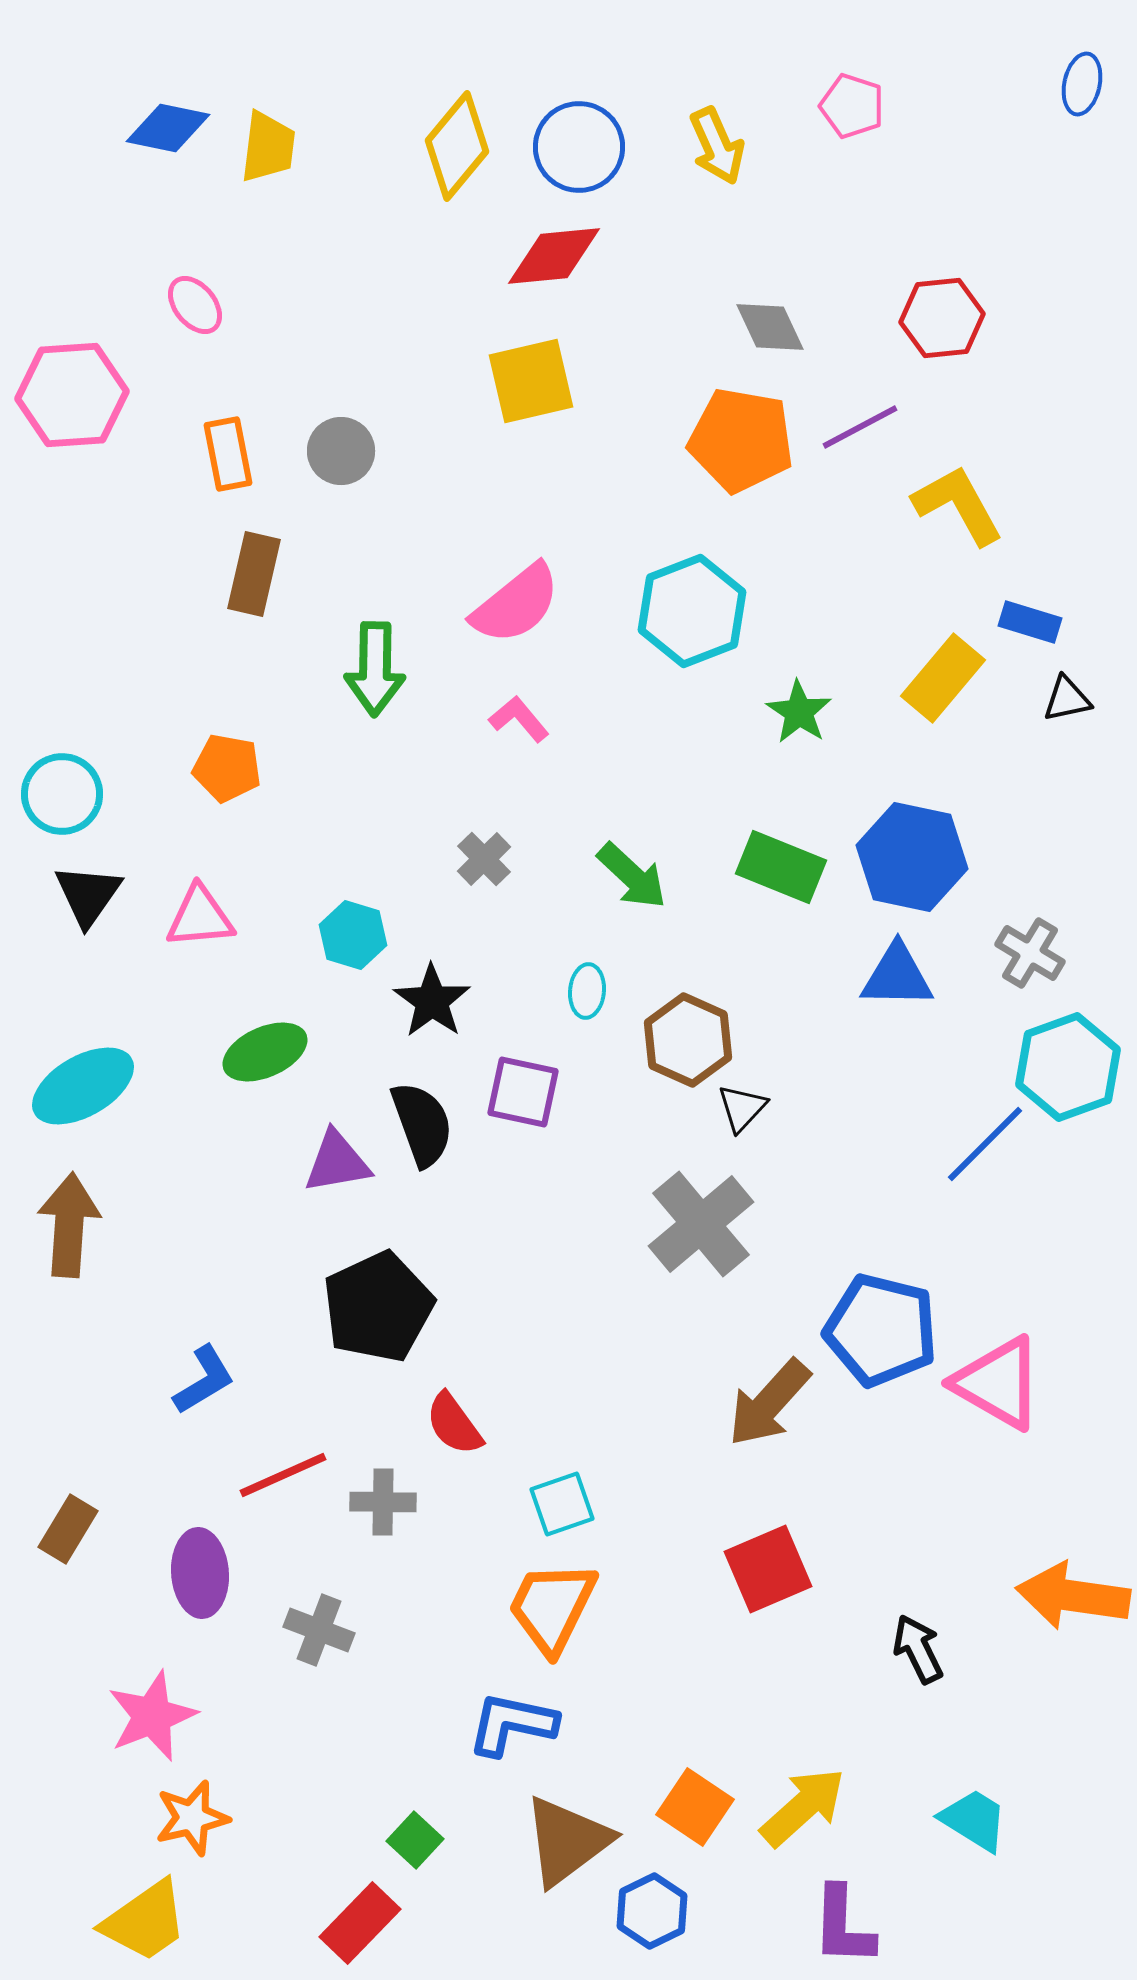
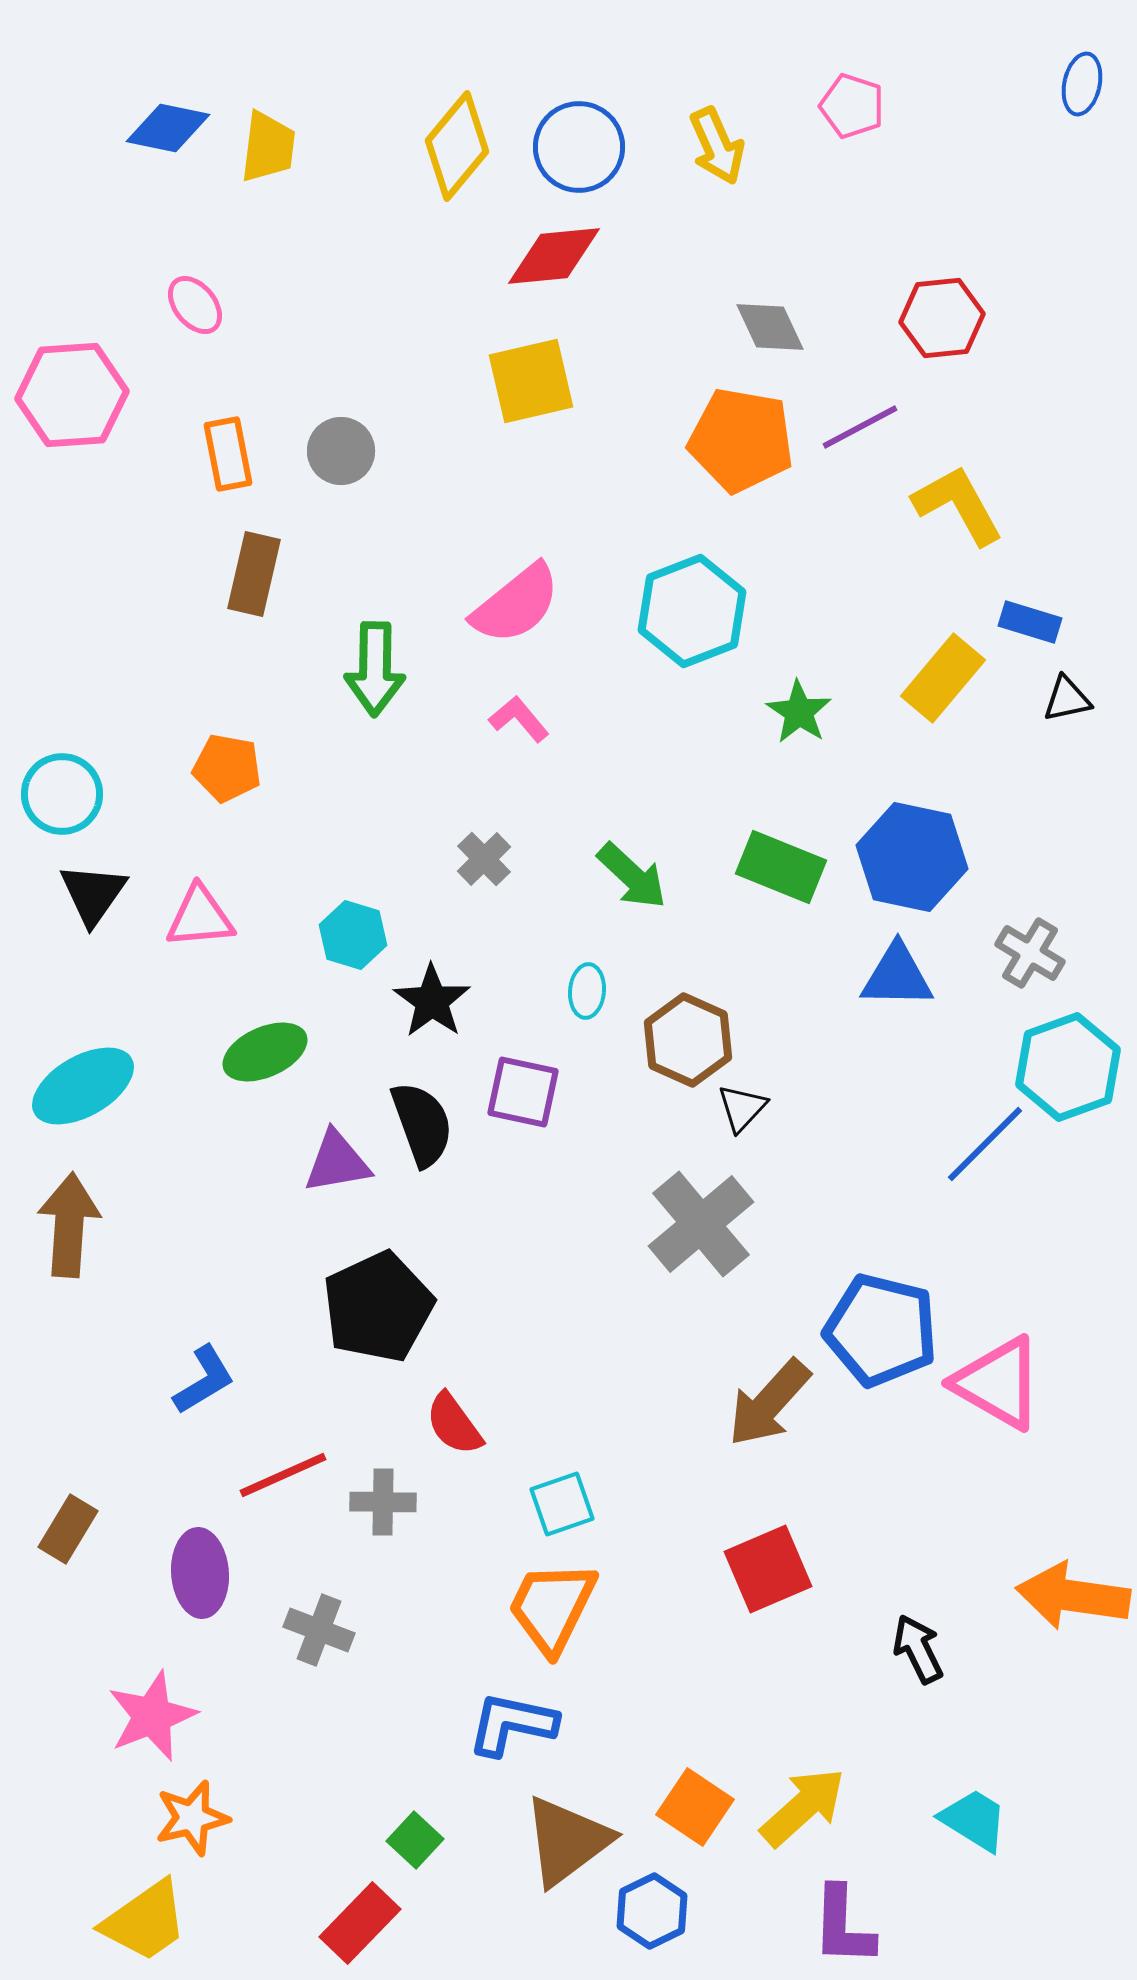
black triangle at (88, 895): moved 5 px right, 1 px up
